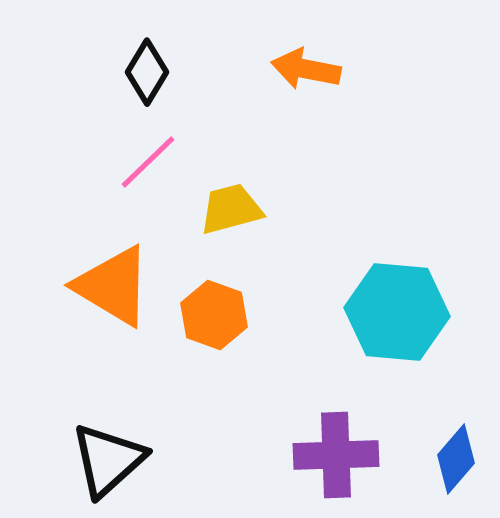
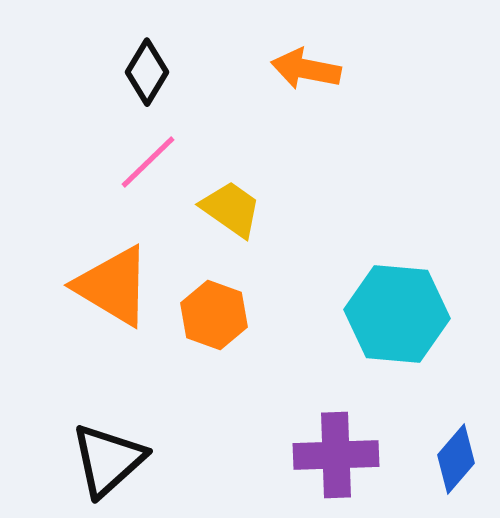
yellow trapezoid: rotated 50 degrees clockwise
cyan hexagon: moved 2 px down
